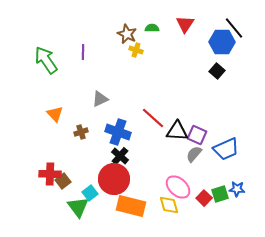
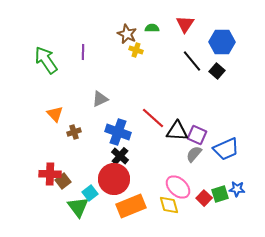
black line: moved 42 px left, 33 px down
brown cross: moved 7 px left
orange rectangle: rotated 36 degrees counterclockwise
